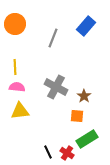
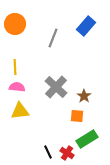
gray cross: rotated 15 degrees clockwise
